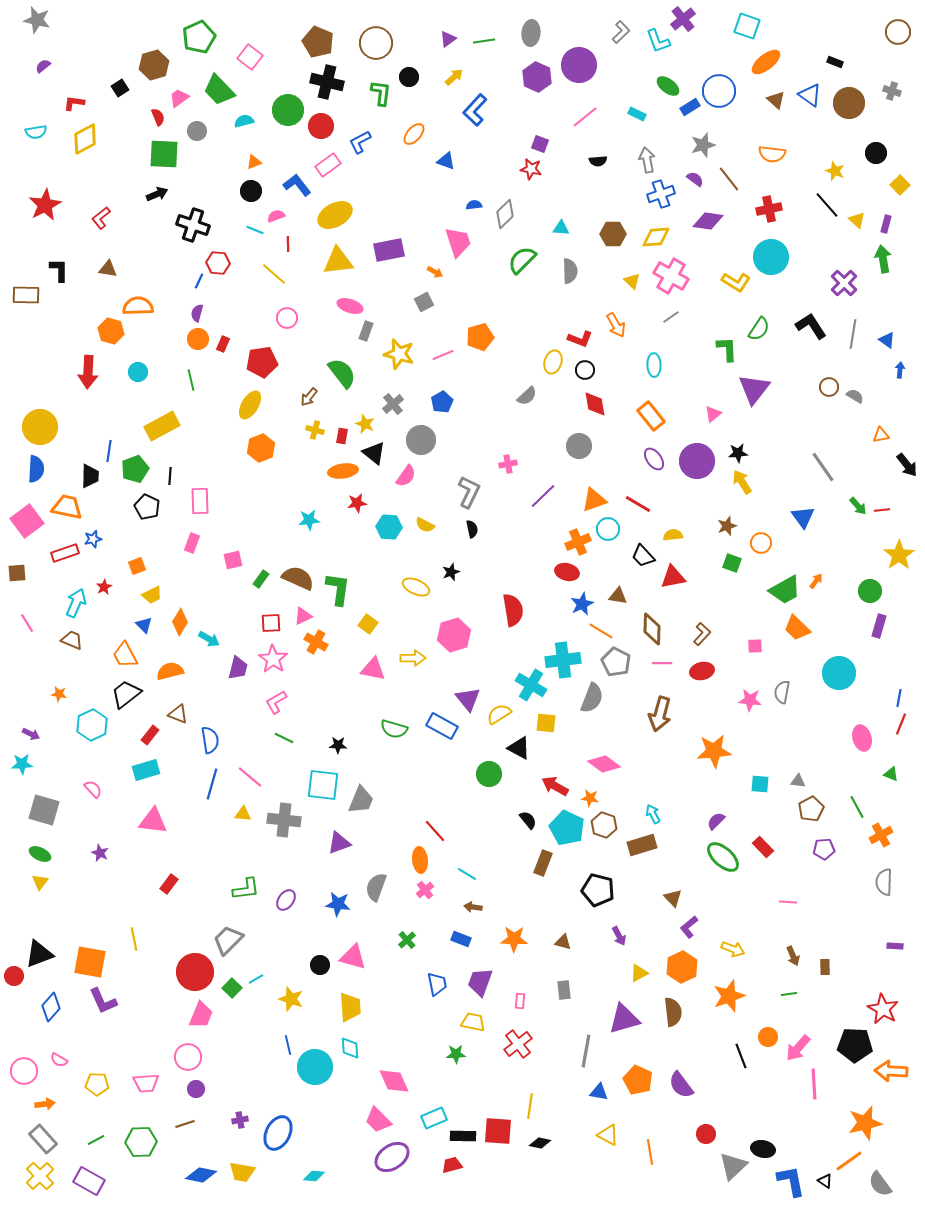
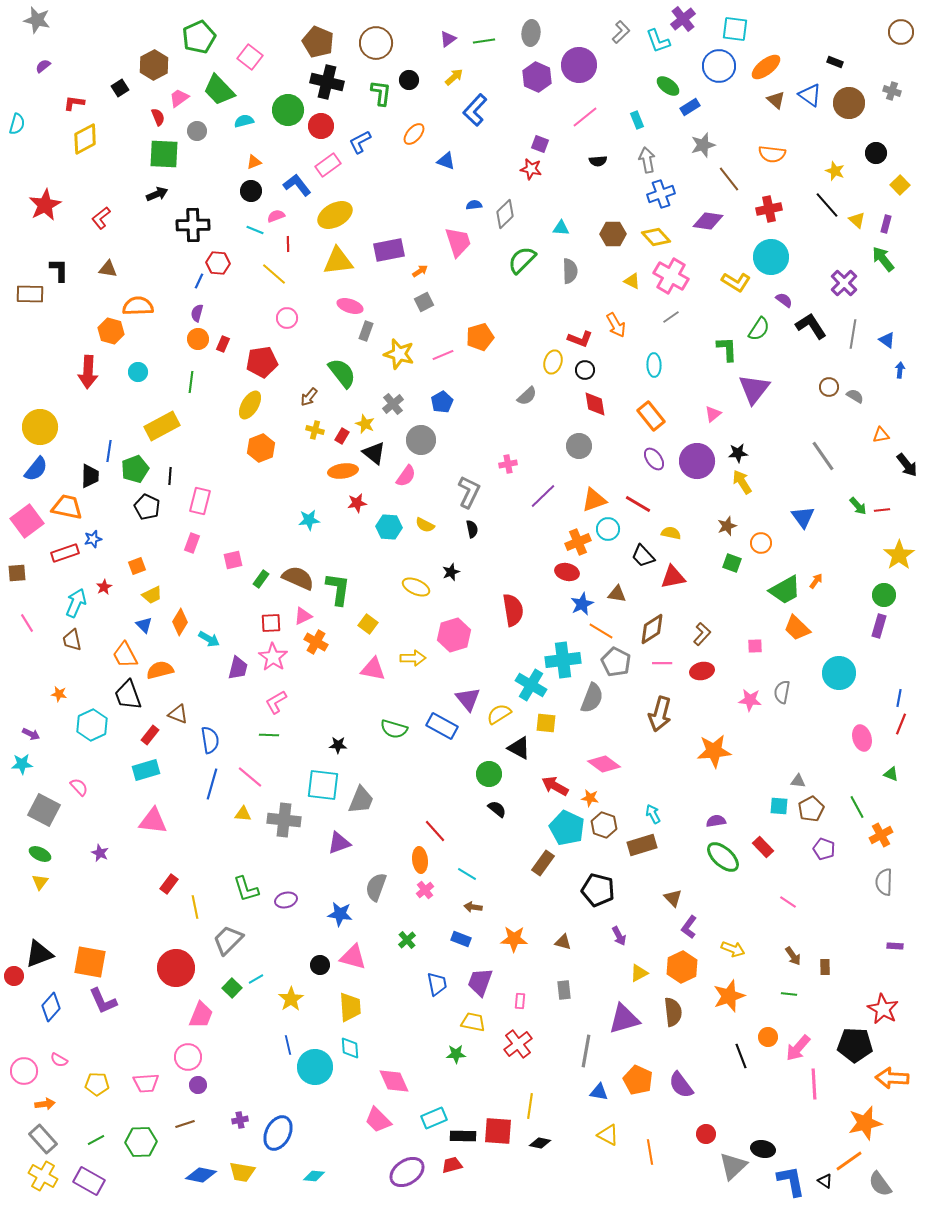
cyan square at (747, 26): moved 12 px left, 3 px down; rotated 12 degrees counterclockwise
brown circle at (898, 32): moved 3 px right
orange ellipse at (766, 62): moved 5 px down
brown hexagon at (154, 65): rotated 12 degrees counterclockwise
black circle at (409, 77): moved 3 px down
blue circle at (719, 91): moved 25 px up
cyan rectangle at (637, 114): moved 6 px down; rotated 42 degrees clockwise
cyan semicircle at (36, 132): moved 19 px left, 8 px up; rotated 65 degrees counterclockwise
purple semicircle at (695, 179): moved 89 px right, 121 px down
black cross at (193, 225): rotated 20 degrees counterclockwise
yellow diamond at (656, 237): rotated 52 degrees clockwise
green arrow at (883, 259): rotated 28 degrees counterclockwise
orange arrow at (435, 272): moved 15 px left, 1 px up; rotated 63 degrees counterclockwise
yellow triangle at (632, 281): rotated 18 degrees counterclockwise
brown rectangle at (26, 295): moved 4 px right, 1 px up
green line at (191, 380): moved 2 px down; rotated 20 degrees clockwise
red rectangle at (342, 436): rotated 21 degrees clockwise
gray line at (823, 467): moved 11 px up
blue semicircle at (36, 469): rotated 36 degrees clockwise
pink rectangle at (200, 501): rotated 16 degrees clockwise
yellow semicircle at (673, 535): moved 2 px left, 2 px up; rotated 18 degrees clockwise
green circle at (870, 591): moved 14 px right, 4 px down
brown triangle at (618, 596): moved 1 px left, 2 px up
brown diamond at (652, 629): rotated 56 degrees clockwise
brown trapezoid at (72, 640): rotated 125 degrees counterclockwise
pink star at (273, 659): moved 2 px up
orange semicircle at (170, 671): moved 10 px left, 1 px up
black trapezoid at (126, 694): moved 2 px right, 1 px down; rotated 72 degrees counterclockwise
green line at (284, 738): moved 15 px left, 3 px up; rotated 24 degrees counterclockwise
cyan square at (760, 784): moved 19 px right, 22 px down
pink semicircle at (93, 789): moved 14 px left, 2 px up
gray square at (44, 810): rotated 12 degrees clockwise
black semicircle at (528, 820): moved 31 px left, 11 px up; rotated 12 degrees counterclockwise
purple semicircle at (716, 821): rotated 36 degrees clockwise
purple pentagon at (824, 849): rotated 25 degrees clockwise
brown rectangle at (543, 863): rotated 15 degrees clockwise
green L-shape at (246, 889): rotated 80 degrees clockwise
purple ellipse at (286, 900): rotated 40 degrees clockwise
pink line at (788, 902): rotated 30 degrees clockwise
blue star at (338, 904): moved 2 px right, 10 px down
purple L-shape at (689, 927): rotated 15 degrees counterclockwise
yellow line at (134, 939): moved 61 px right, 32 px up
brown arrow at (793, 956): rotated 12 degrees counterclockwise
red circle at (195, 972): moved 19 px left, 4 px up
green line at (789, 994): rotated 14 degrees clockwise
yellow star at (291, 999): rotated 20 degrees clockwise
orange arrow at (891, 1071): moved 1 px right, 7 px down
purple circle at (196, 1089): moved 2 px right, 4 px up
purple ellipse at (392, 1157): moved 15 px right, 15 px down
yellow cross at (40, 1176): moved 3 px right; rotated 16 degrees counterclockwise
